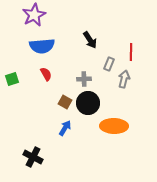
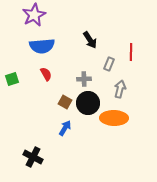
gray arrow: moved 4 px left, 10 px down
orange ellipse: moved 8 px up
